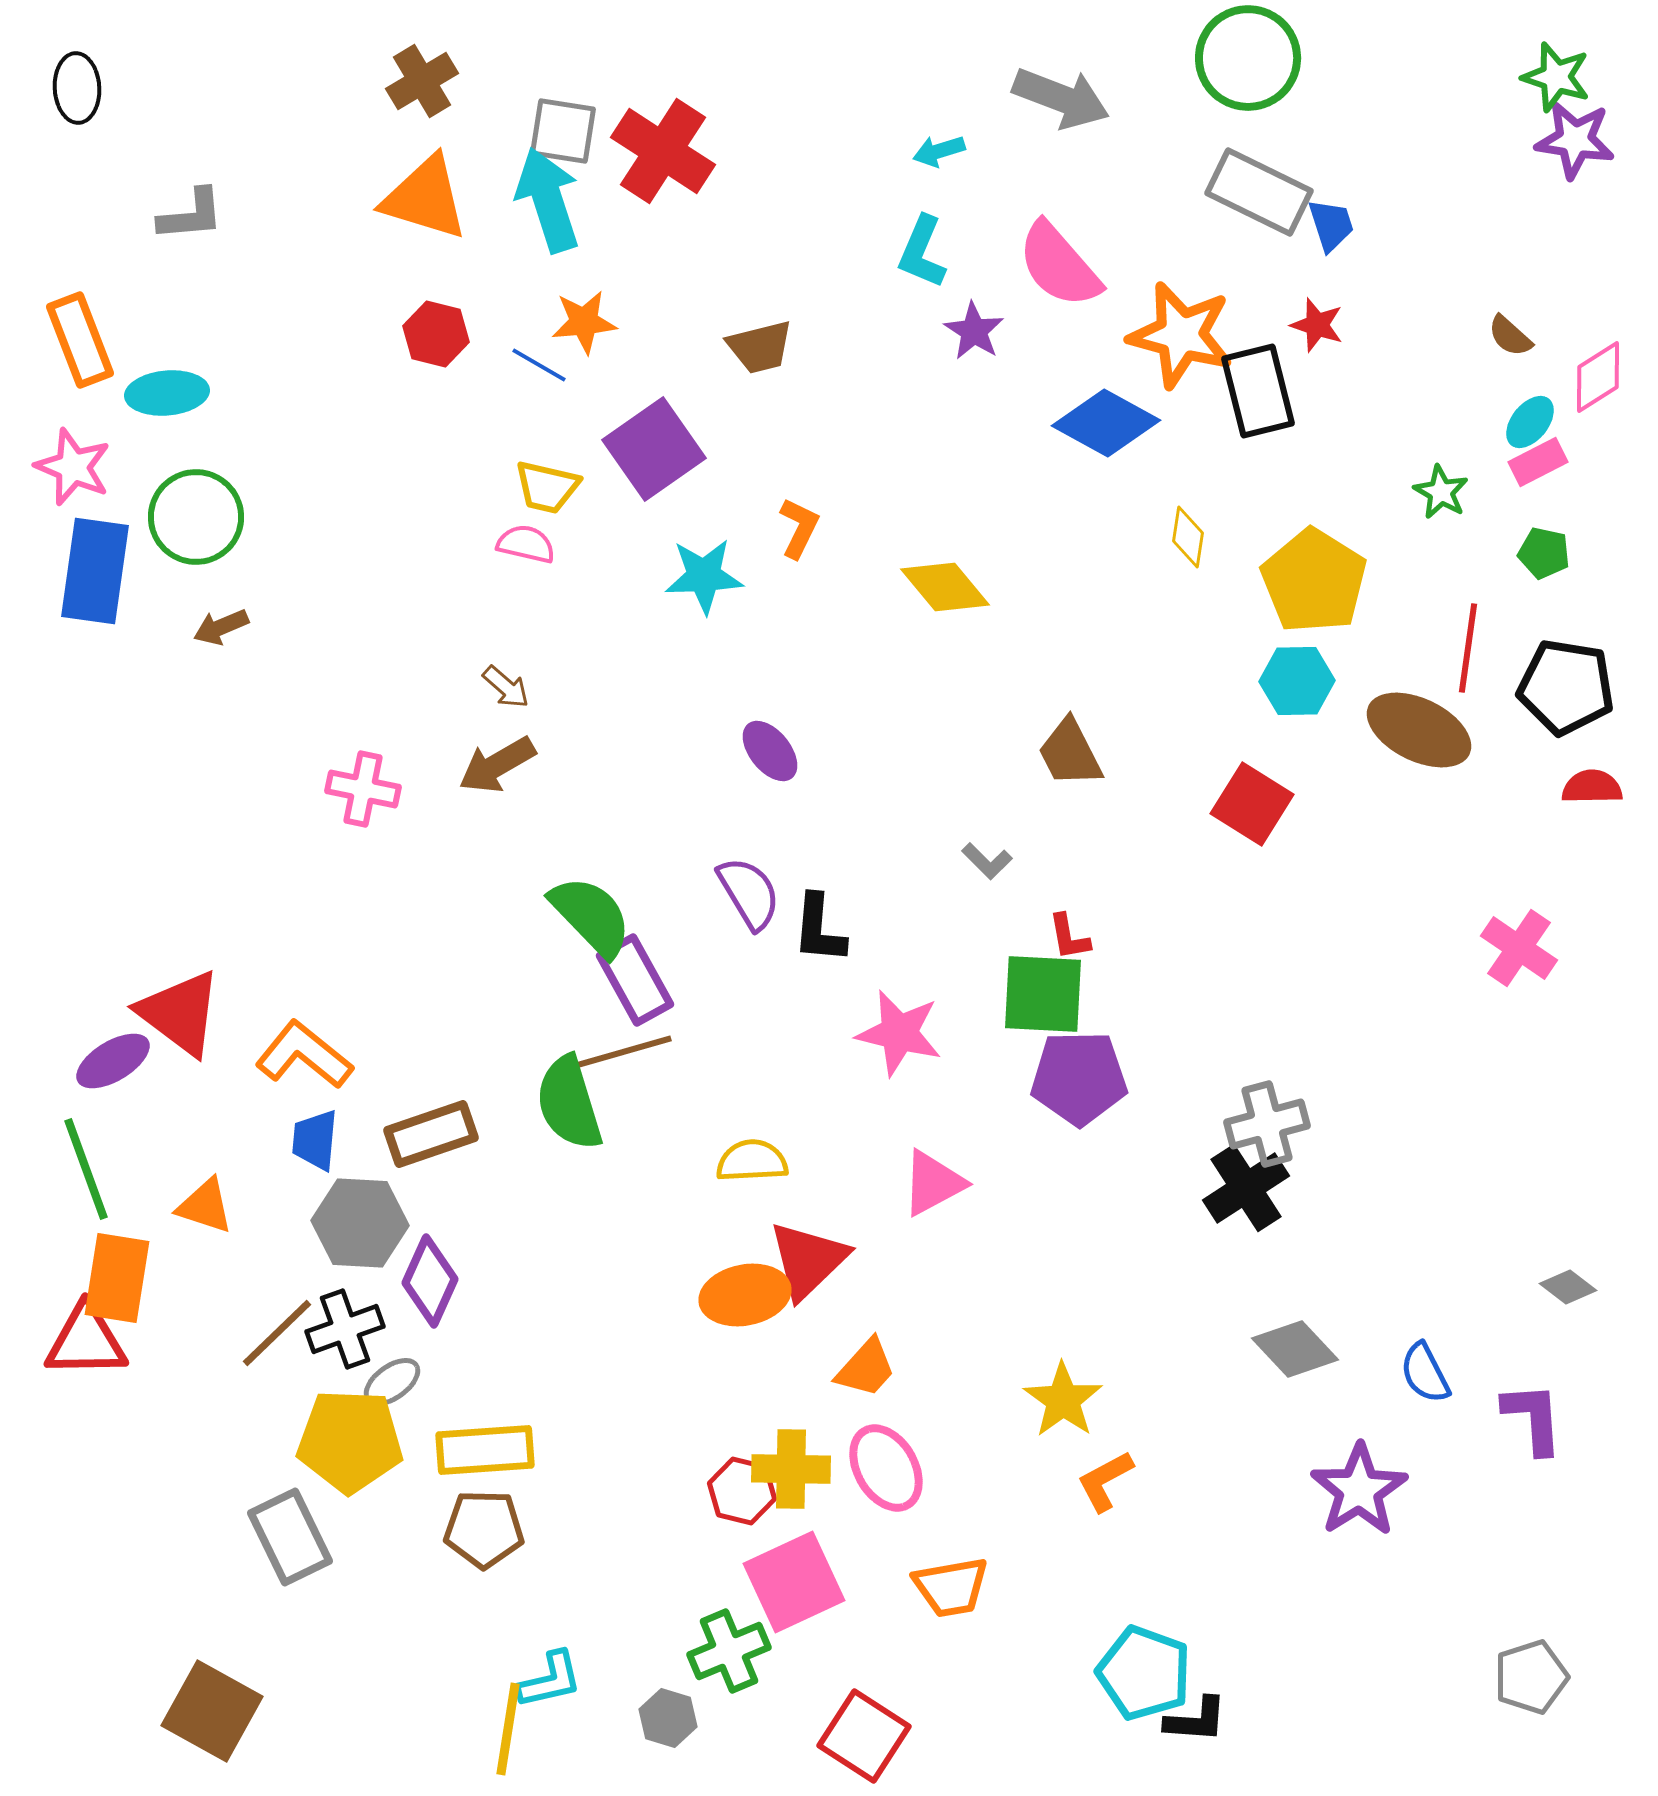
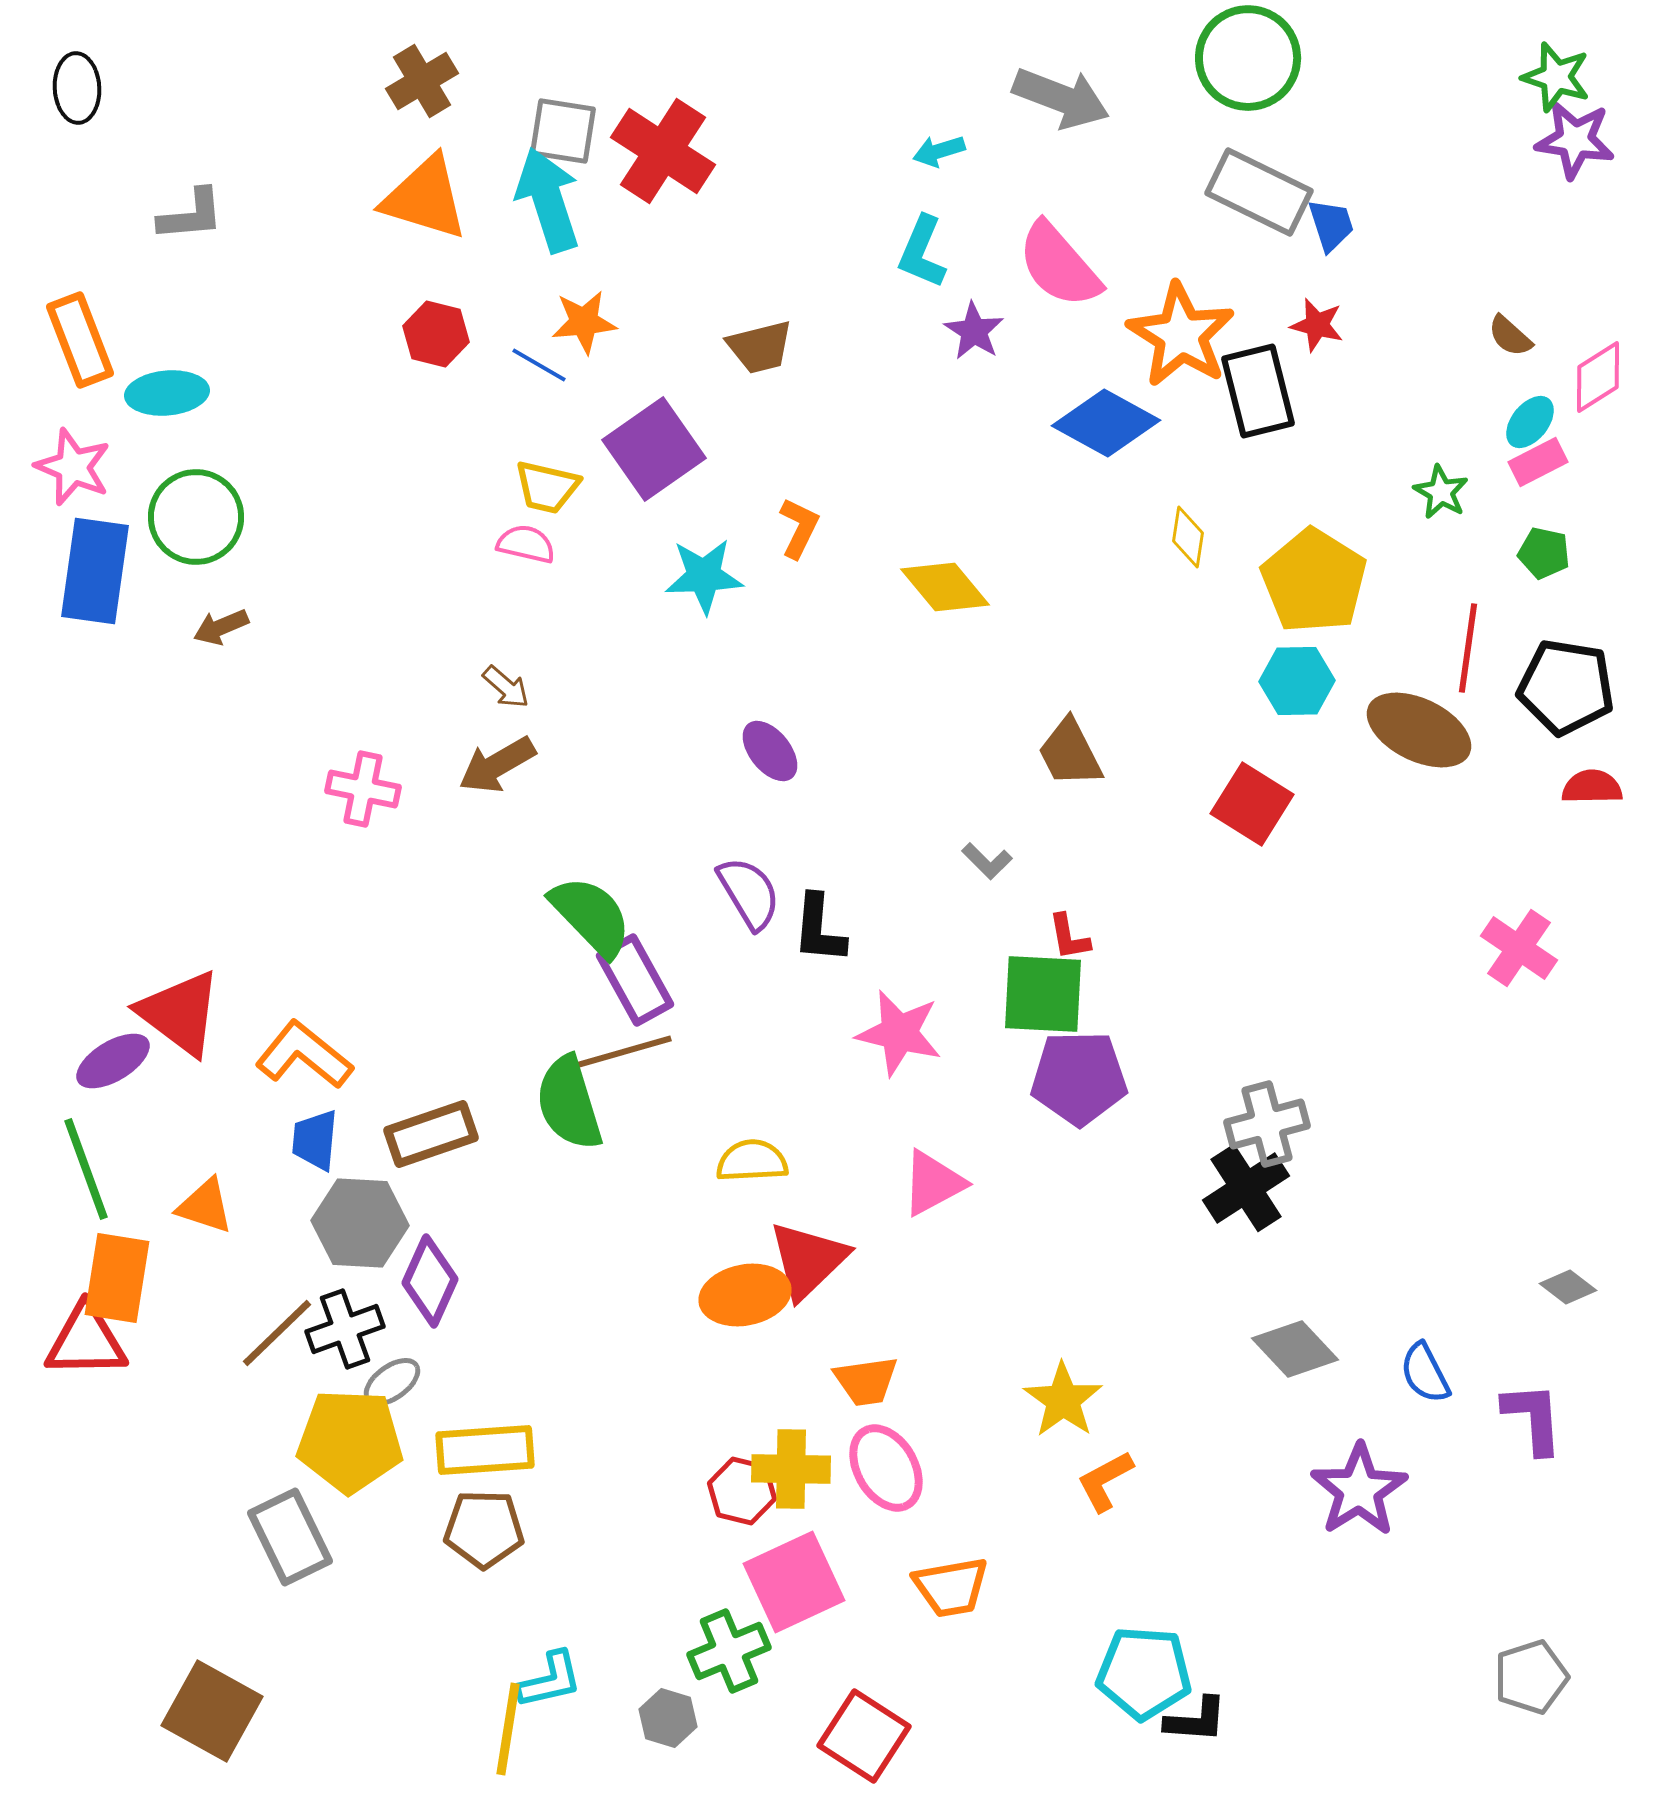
red star at (1317, 325): rotated 4 degrees counterclockwise
orange star at (1181, 335): rotated 17 degrees clockwise
orange trapezoid at (866, 1368): moved 13 px down; rotated 40 degrees clockwise
cyan pentagon at (1144, 1673): rotated 16 degrees counterclockwise
